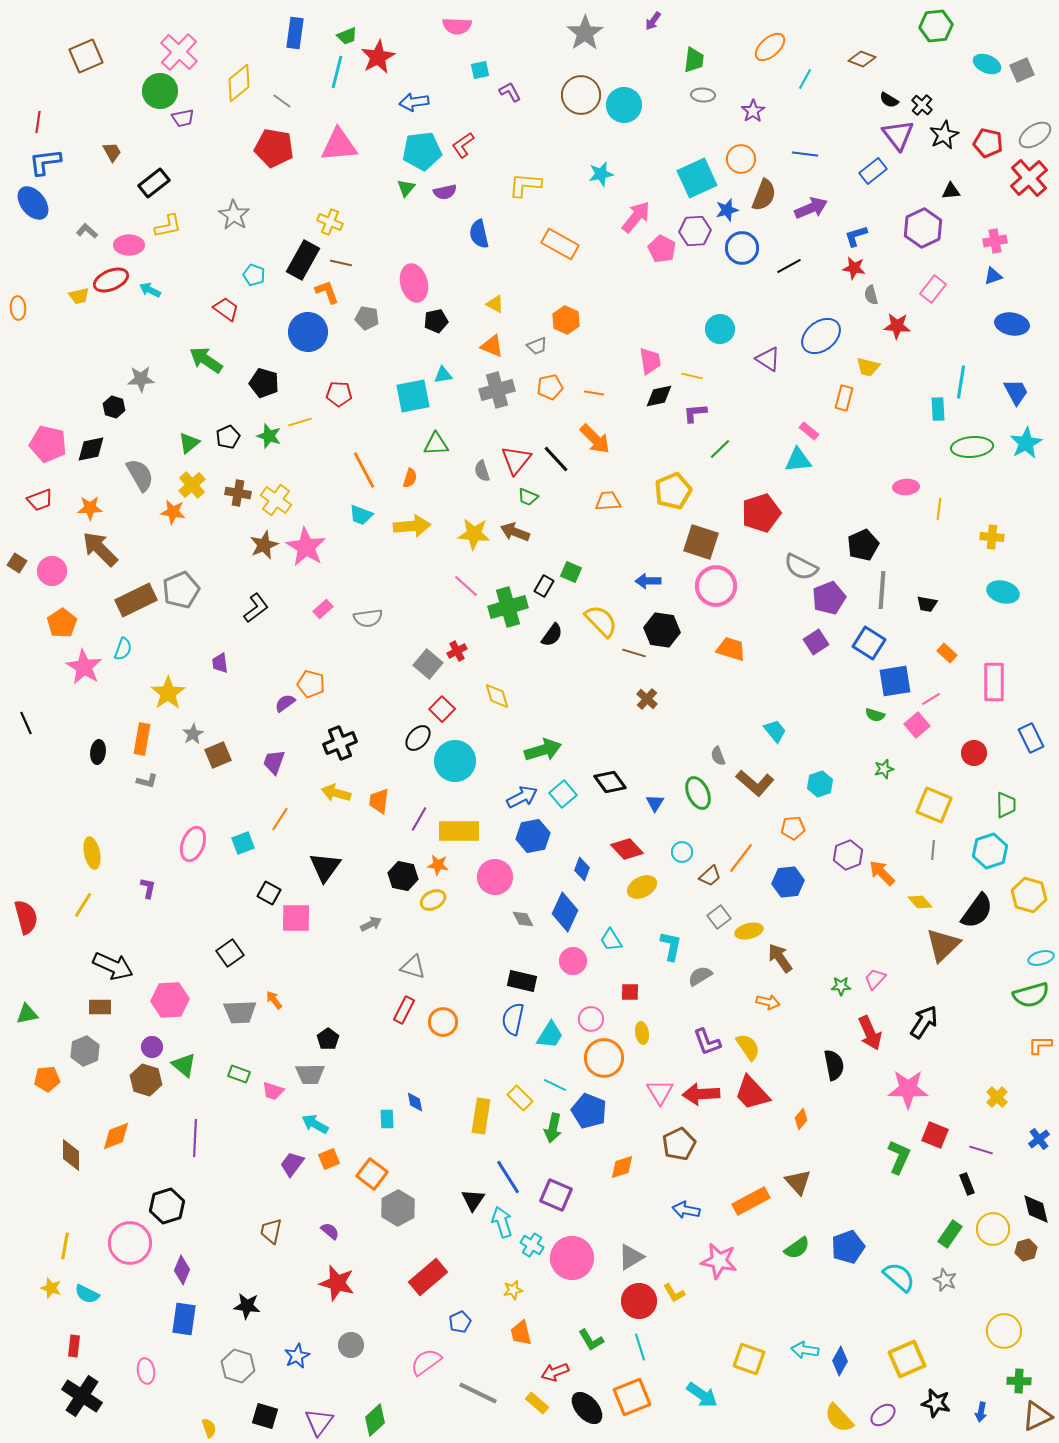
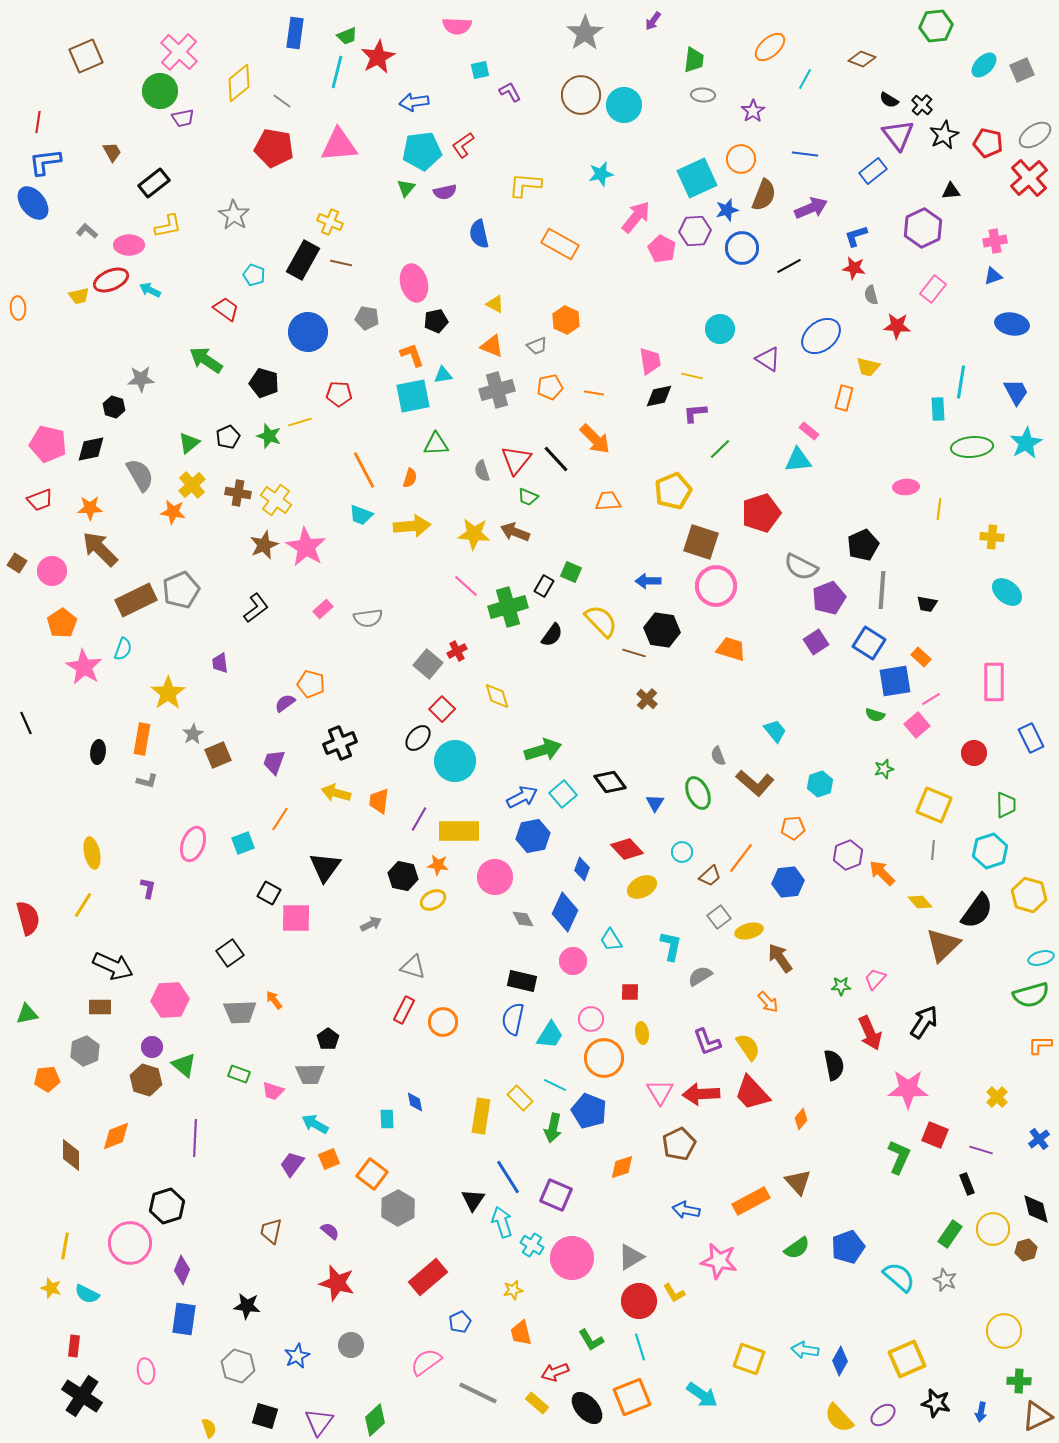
cyan ellipse at (987, 64): moved 3 px left, 1 px down; rotated 68 degrees counterclockwise
orange L-shape at (327, 292): moved 85 px right, 63 px down
cyan ellipse at (1003, 592): moved 4 px right; rotated 24 degrees clockwise
orange rectangle at (947, 653): moved 26 px left, 4 px down
red semicircle at (26, 917): moved 2 px right, 1 px down
orange arrow at (768, 1002): rotated 35 degrees clockwise
